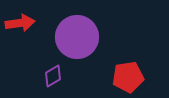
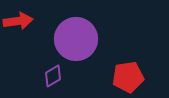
red arrow: moved 2 px left, 2 px up
purple circle: moved 1 px left, 2 px down
